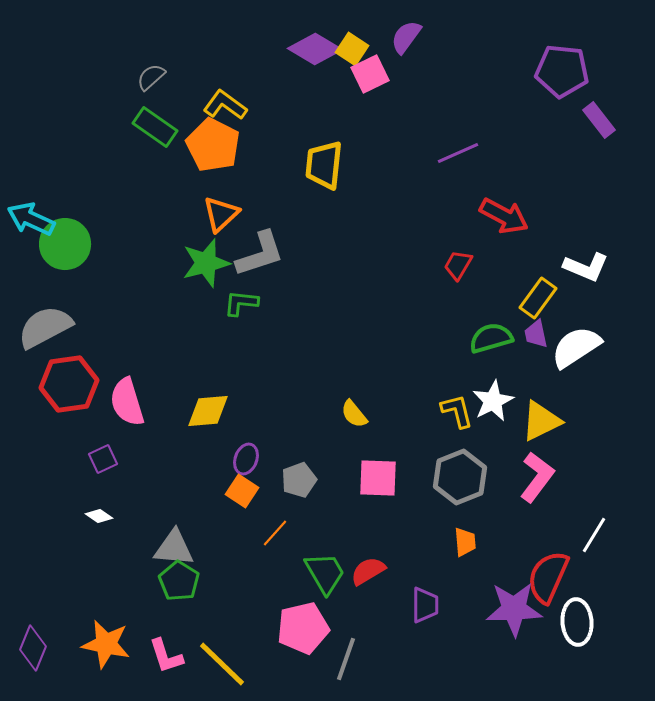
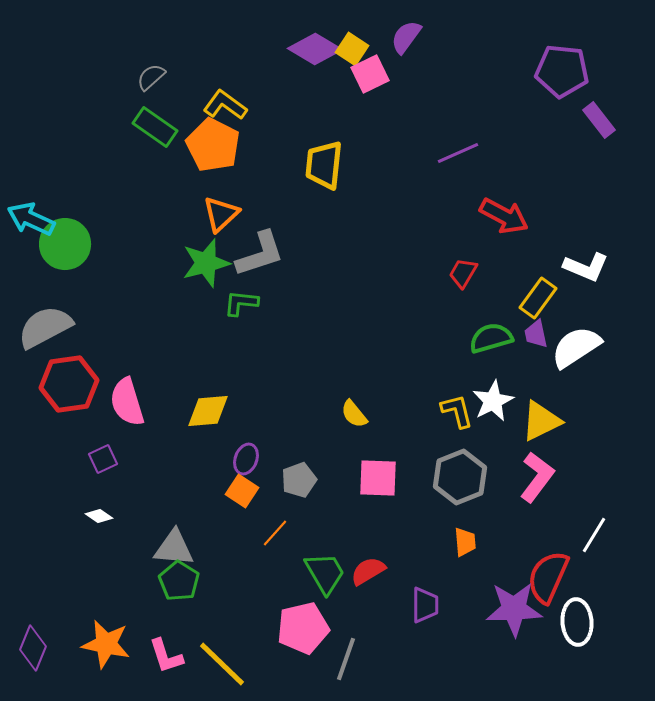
red trapezoid at (458, 265): moved 5 px right, 8 px down
